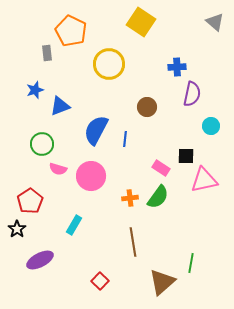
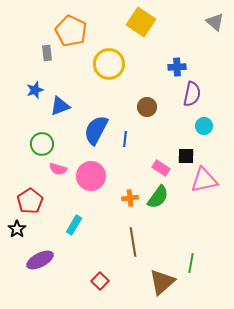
cyan circle: moved 7 px left
